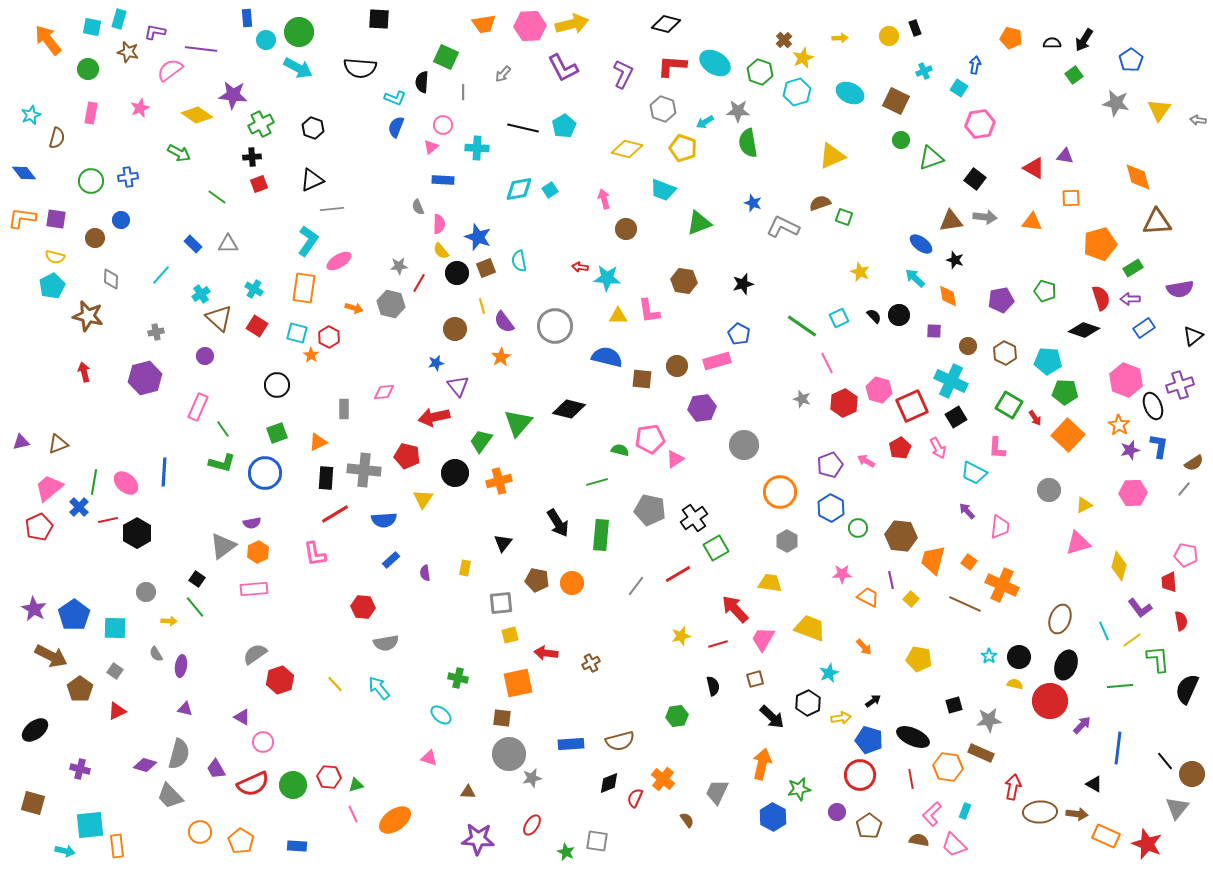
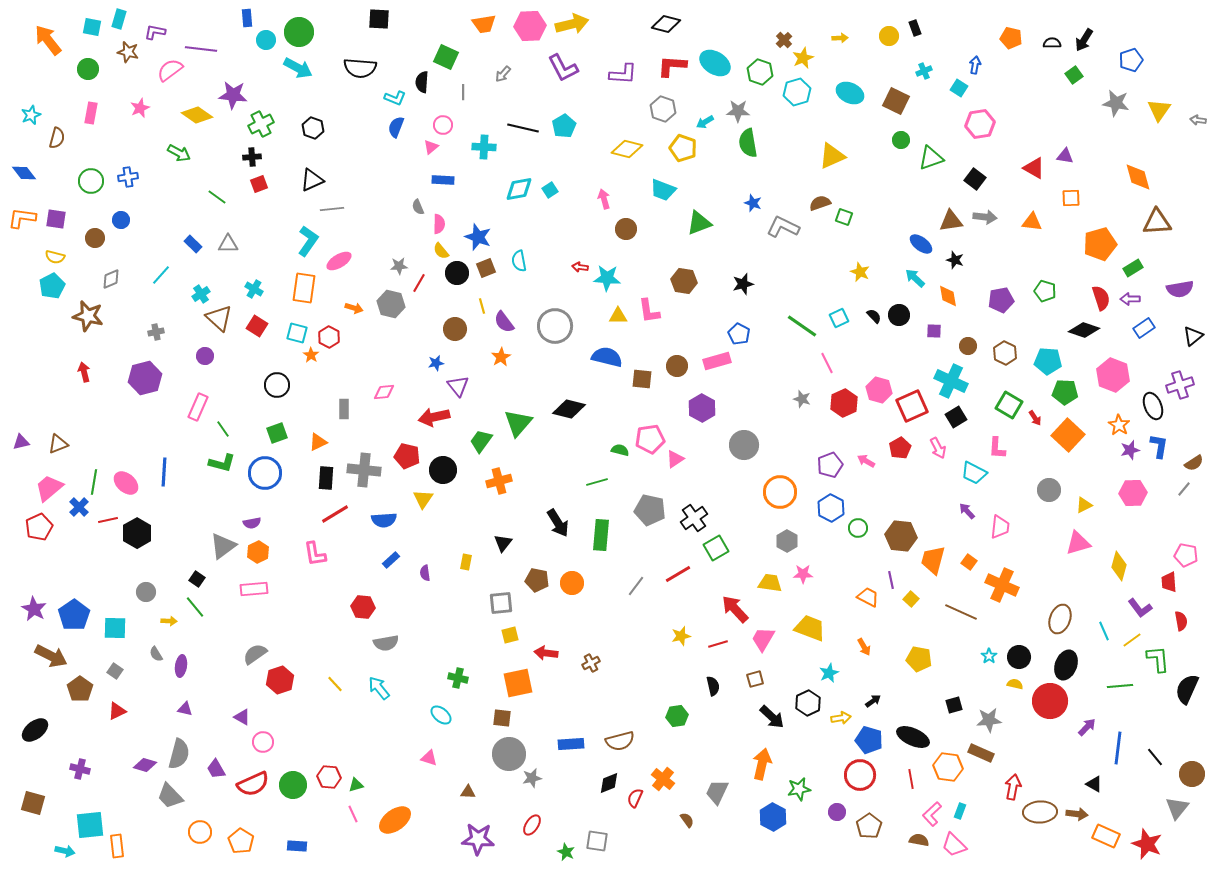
blue pentagon at (1131, 60): rotated 15 degrees clockwise
purple L-shape at (623, 74): rotated 68 degrees clockwise
cyan cross at (477, 148): moved 7 px right, 1 px up
gray diamond at (111, 279): rotated 65 degrees clockwise
pink hexagon at (1126, 380): moved 13 px left, 5 px up
purple hexagon at (702, 408): rotated 24 degrees counterclockwise
black circle at (455, 473): moved 12 px left, 3 px up
yellow rectangle at (465, 568): moved 1 px right, 6 px up
pink star at (842, 574): moved 39 px left
brown line at (965, 604): moved 4 px left, 8 px down
orange arrow at (864, 647): rotated 12 degrees clockwise
purple arrow at (1082, 725): moved 5 px right, 2 px down
black line at (1165, 761): moved 10 px left, 4 px up
cyan rectangle at (965, 811): moved 5 px left
